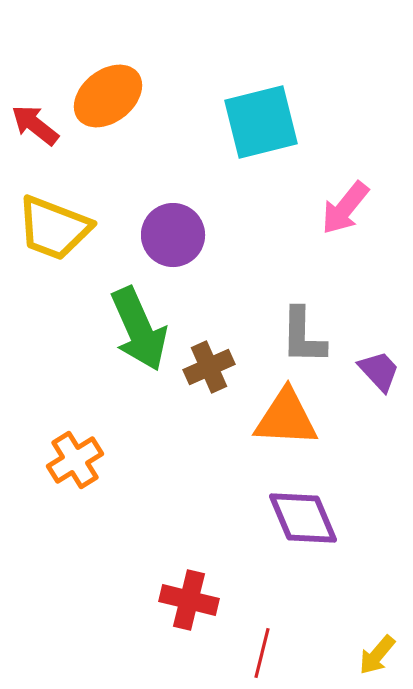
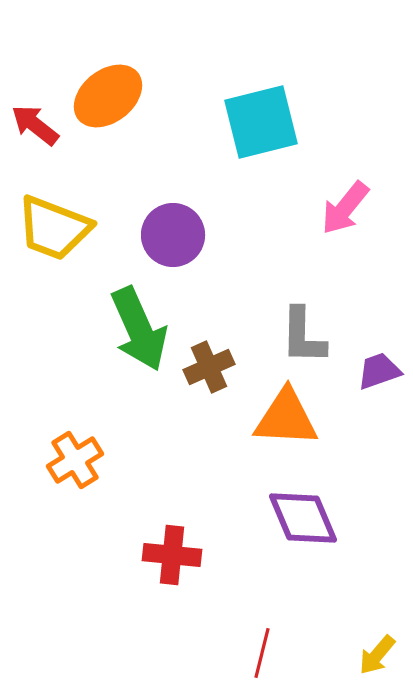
purple trapezoid: rotated 66 degrees counterclockwise
red cross: moved 17 px left, 45 px up; rotated 8 degrees counterclockwise
